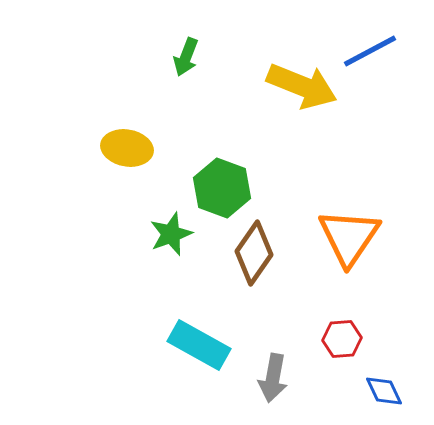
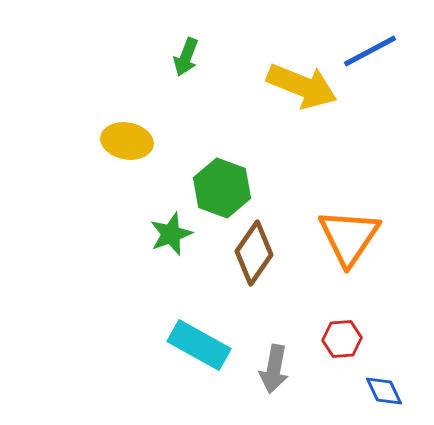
yellow ellipse: moved 7 px up
gray arrow: moved 1 px right, 9 px up
